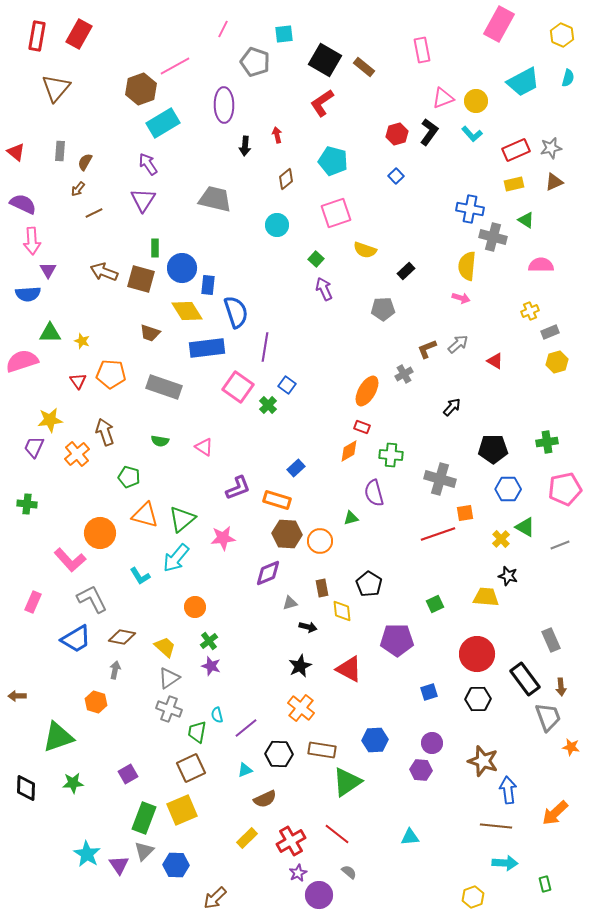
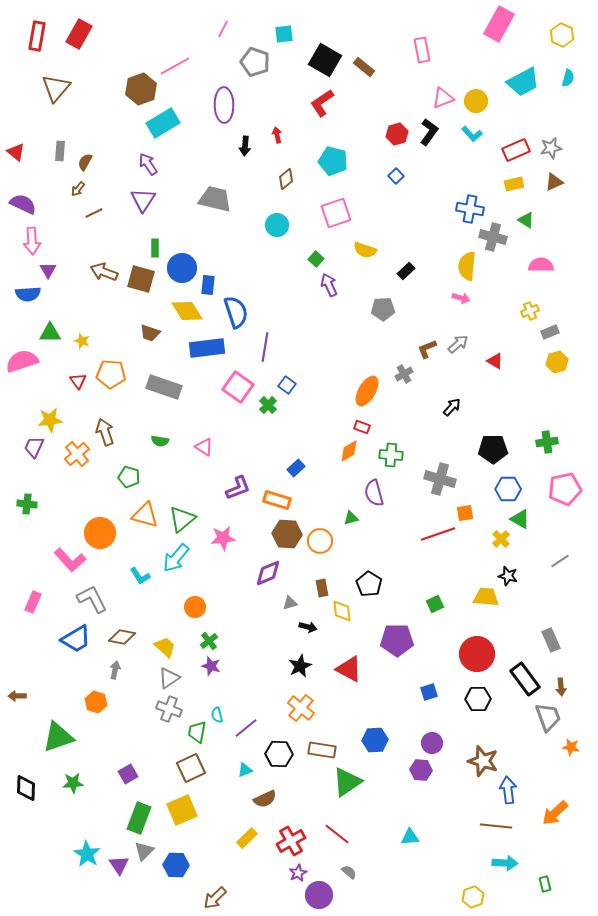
purple arrow at (324, 289): moved 5 px right, 4 px up
green triangle at (525, 527): moved 5 px left, 8 px up
gray line at (560, 545): moved 16 px down; rotated 12 degrees counterclockwise
green rectangle at (144, 818): moved 5 px left
